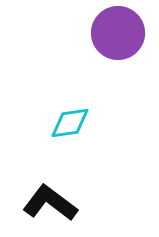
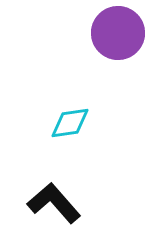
black L-shape: moved 4 px right; rotated 12 degrees clockwise
